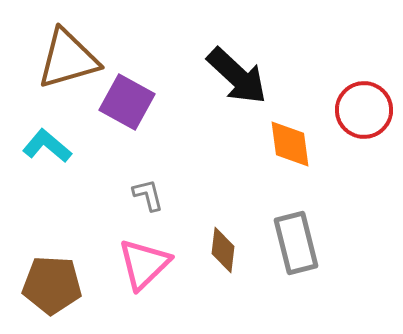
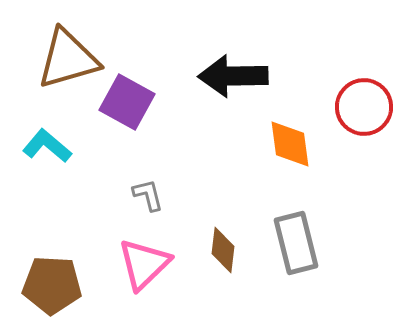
black arrow: moved 4 px left; rotated 136 degrees clockwise
red circle: moved 3 px up
